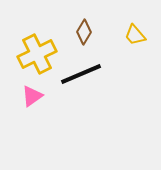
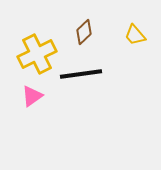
brown diamond: rotated 15 degrees clockwise
black line: rotated 15 degrees clockwise
